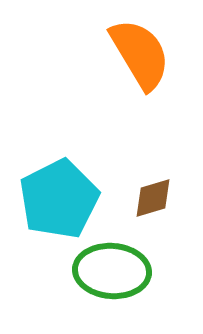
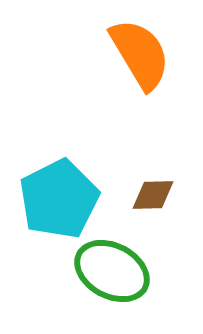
brown diamond: moved 3 px up; rotated 15 degrees clockwise
green ellipse: rotated 24 degrees clockwise
